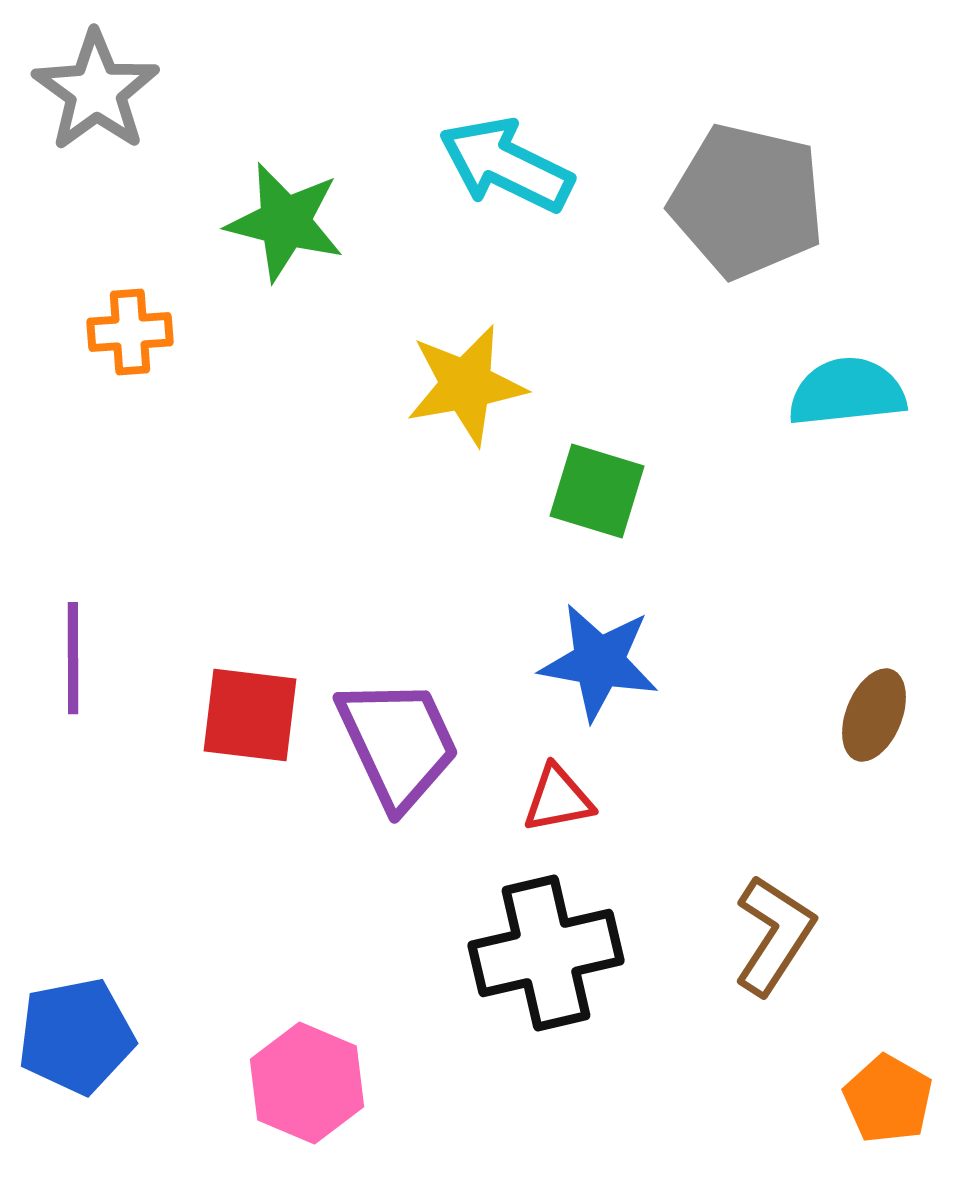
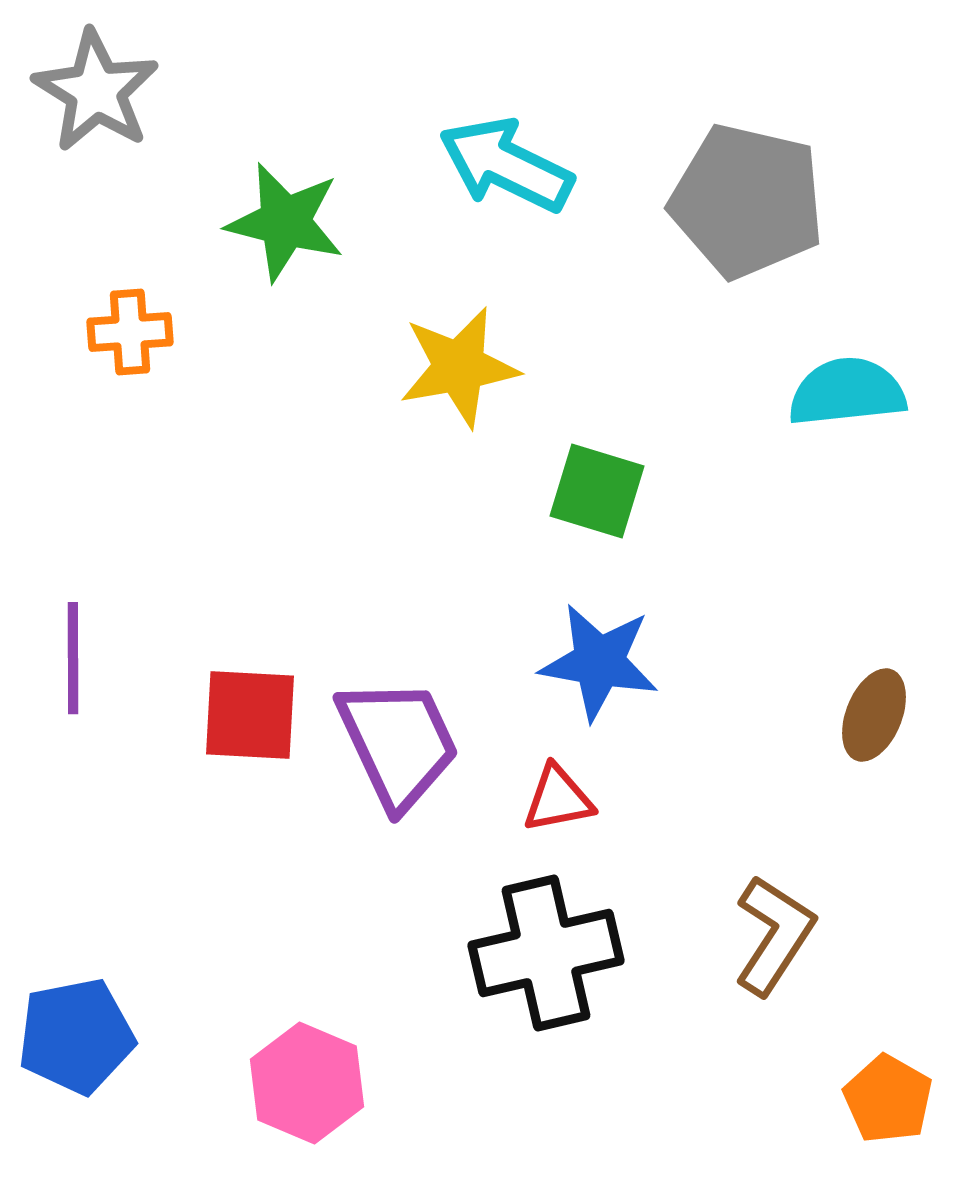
gray star: rotated 4 degrees counterclockwise
yellow star: moved 7 px left, 18 px up
red square: rotated 4 degrees counterclockwise
